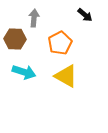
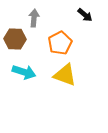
yellow triangle: moved 1 px left, 1 px up; rotated 10 degrees counterclockwise
